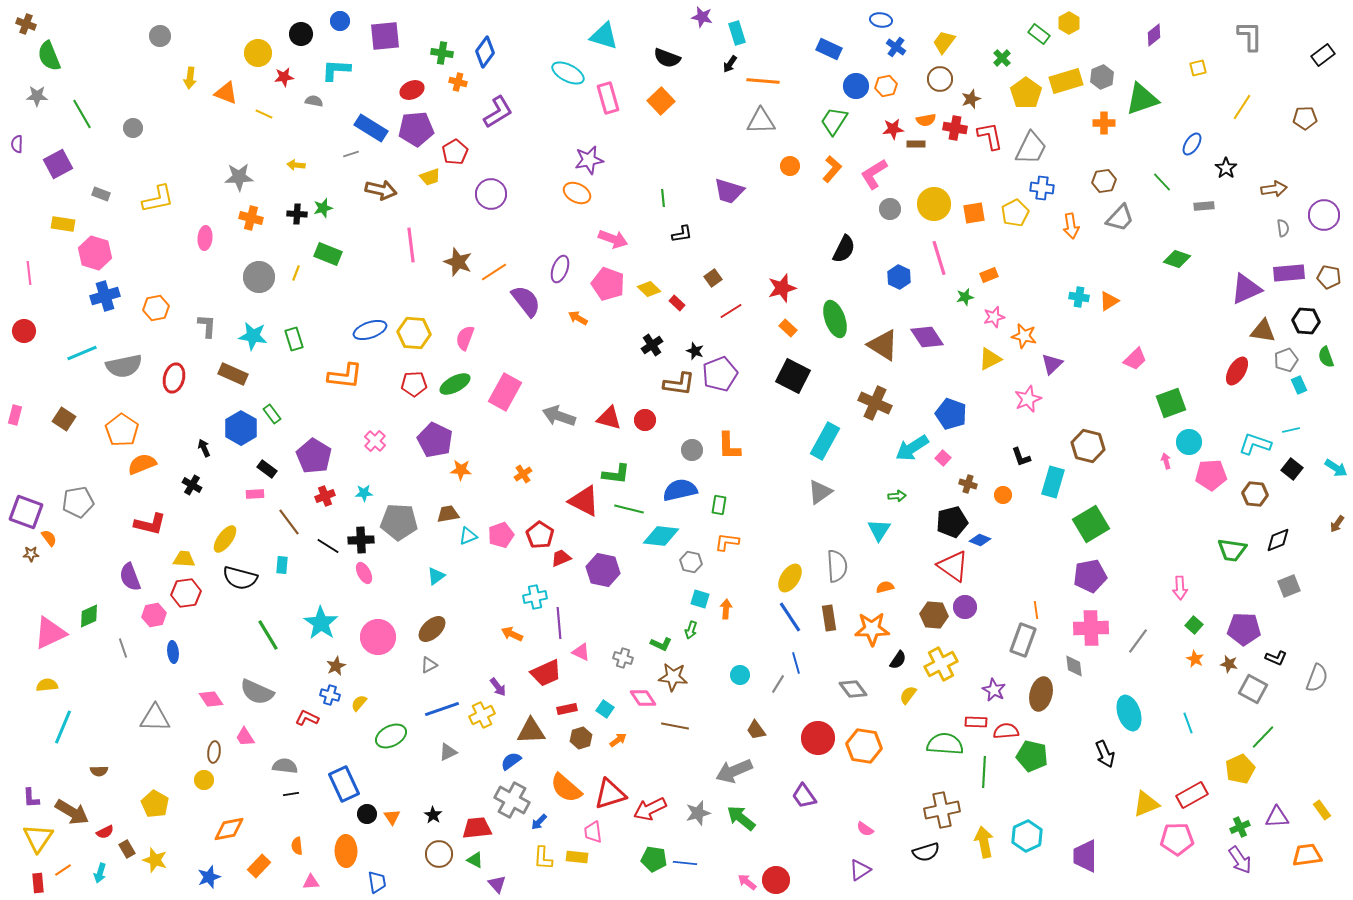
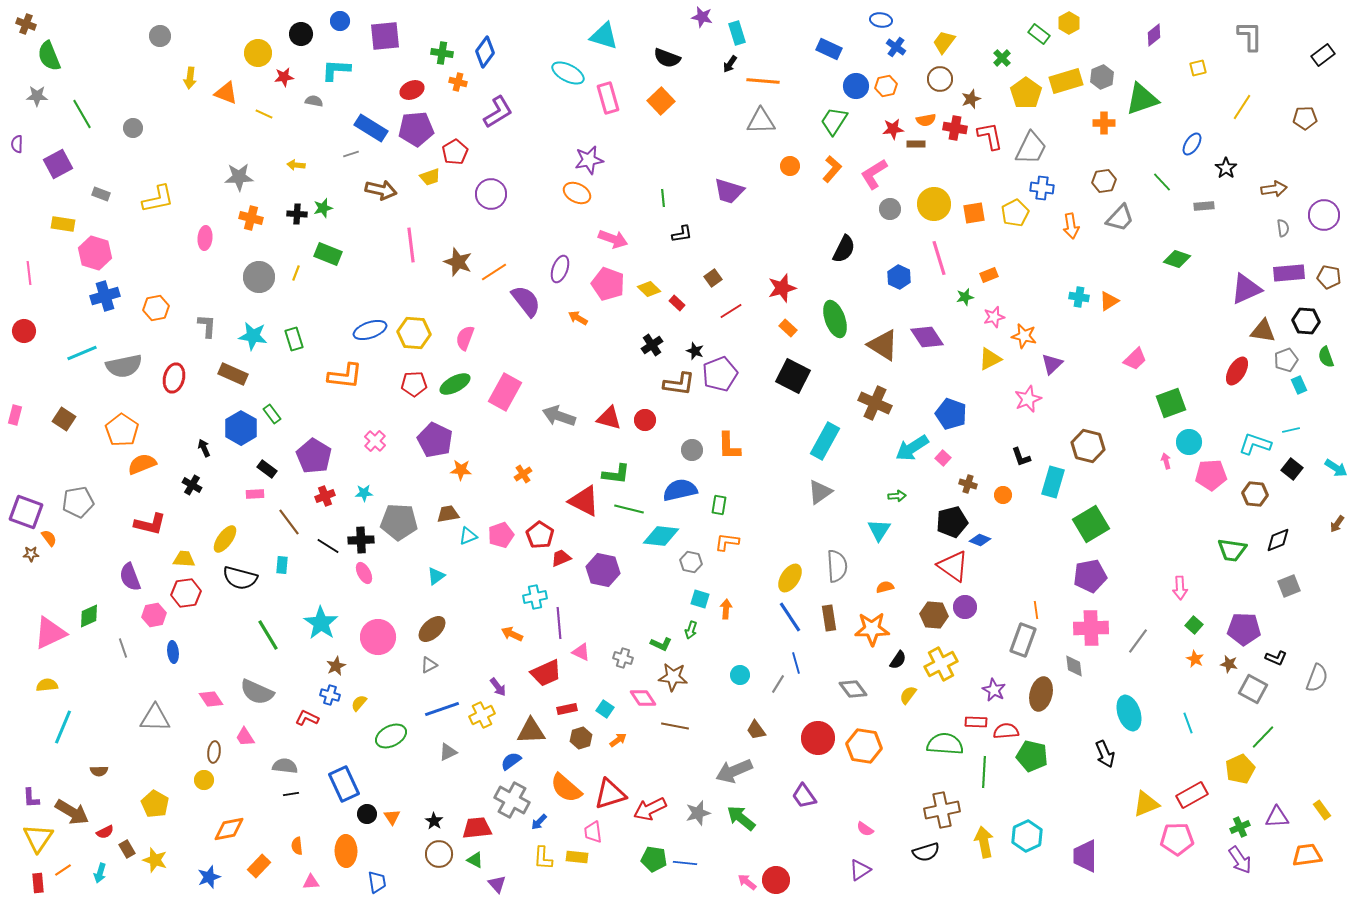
black star at (433, 815): moved 1 px right, 6 px down
